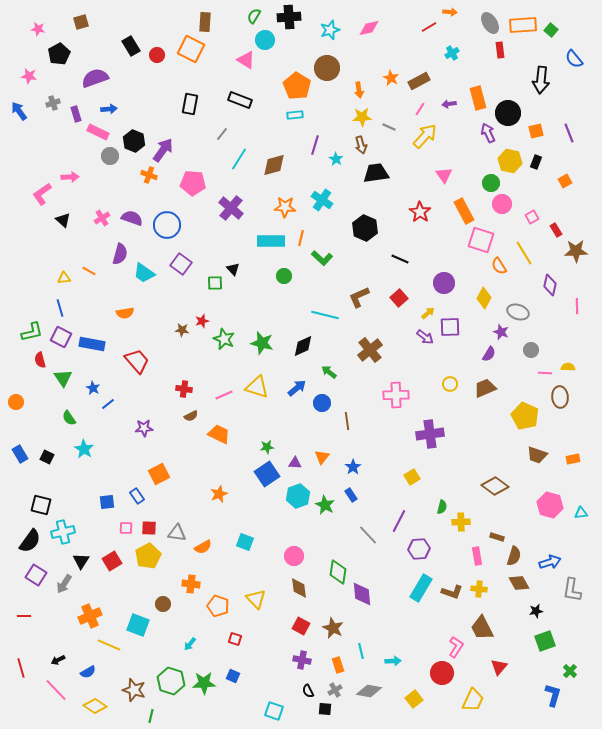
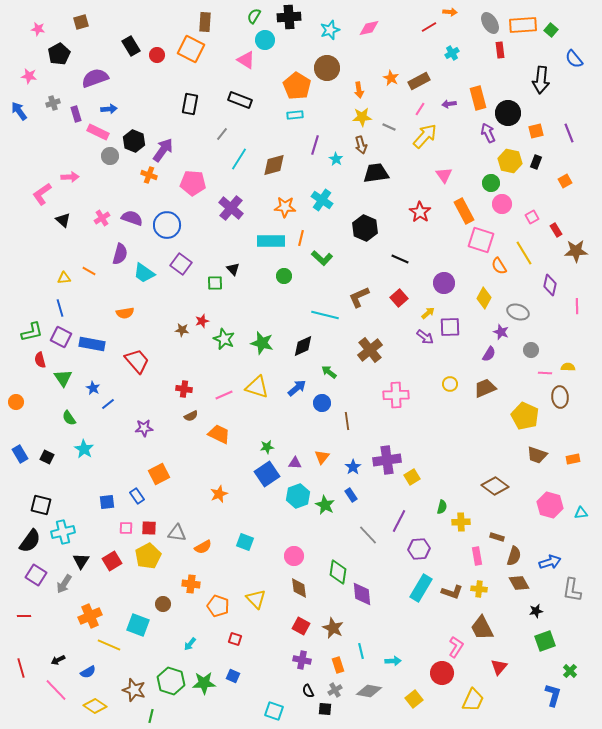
purple cross at (430, 434): moved 43 px left, 26 px down
